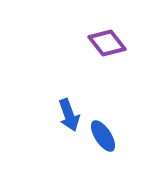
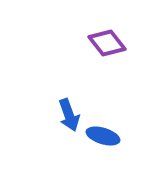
blue ellipse: rotated 40 degrees counterclockwise
